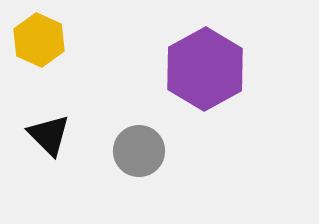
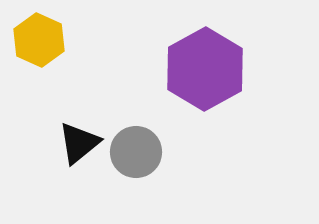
black triangle: moved 30 px right, 8 px down; rotated 36 degrees clockwise
gray circle: moved 3 px left, 1 px down
